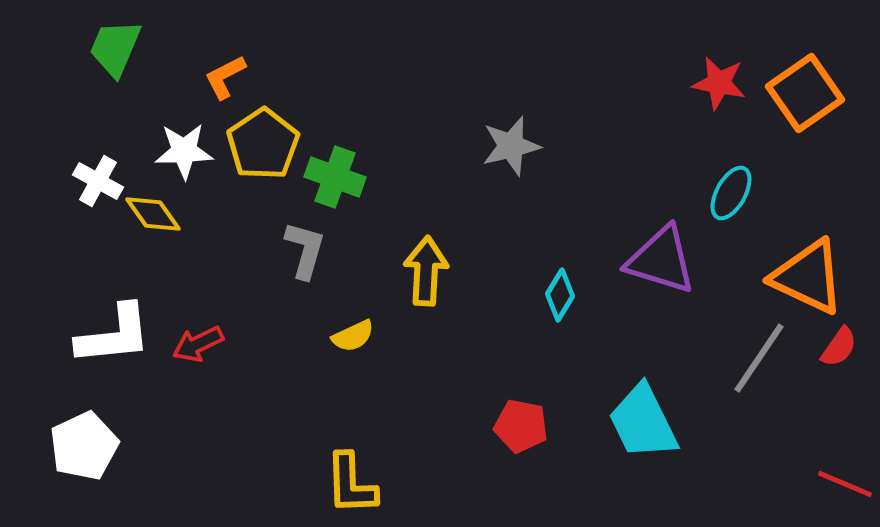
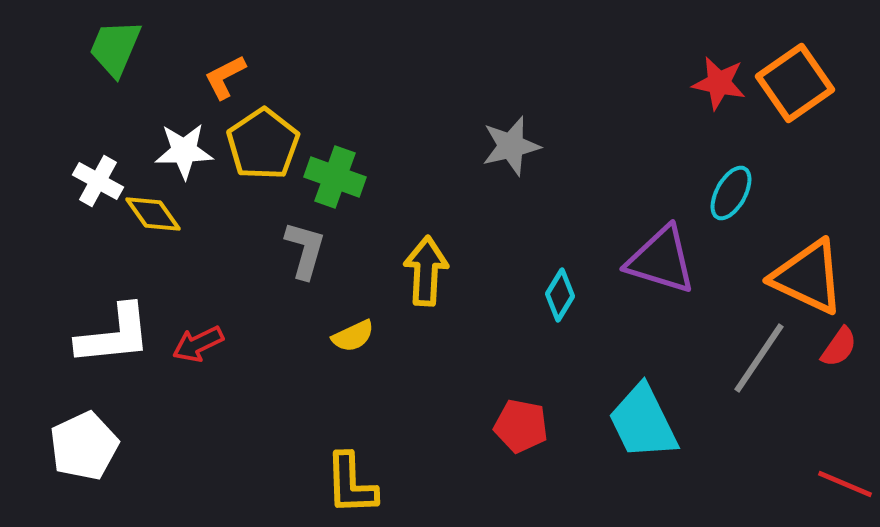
orange square: moved 10 px left, 10 px up
